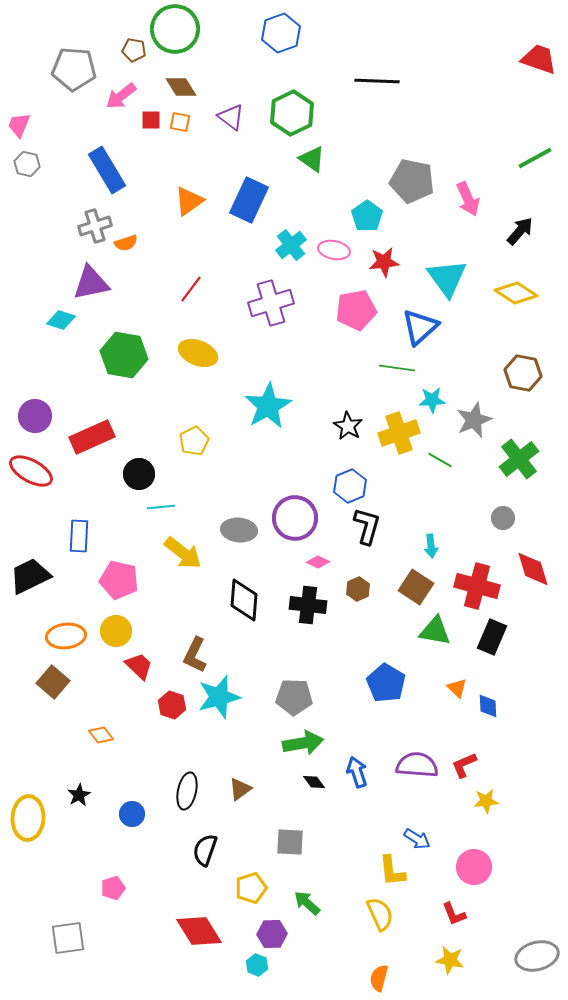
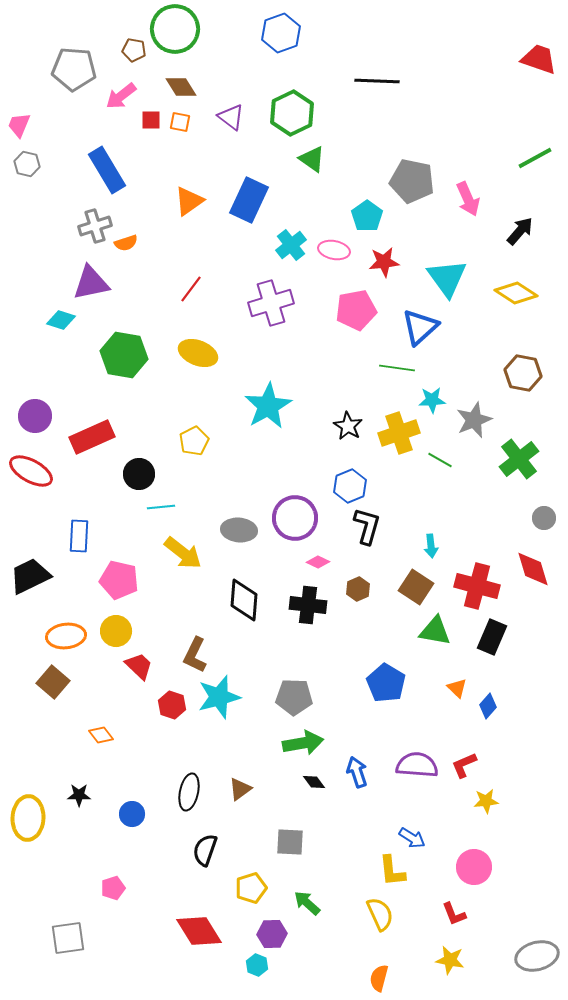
gray circle at (503, 518): moved 41 px right
blue diamond at (488, 706): rotated 45 degrees clockwise
black ellipse at (187, 791): moved 2 px right, 1 px down
black star at (79, 795): rotated 30 degrees clockwise
blue arrow at (417, 839): moved 5 px left, 1 px up
